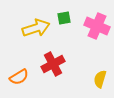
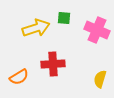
green square: rotated 16 degrees clockwise
pink cross: moved 4 px down
red cross: rotated 25 degrees clockwise
